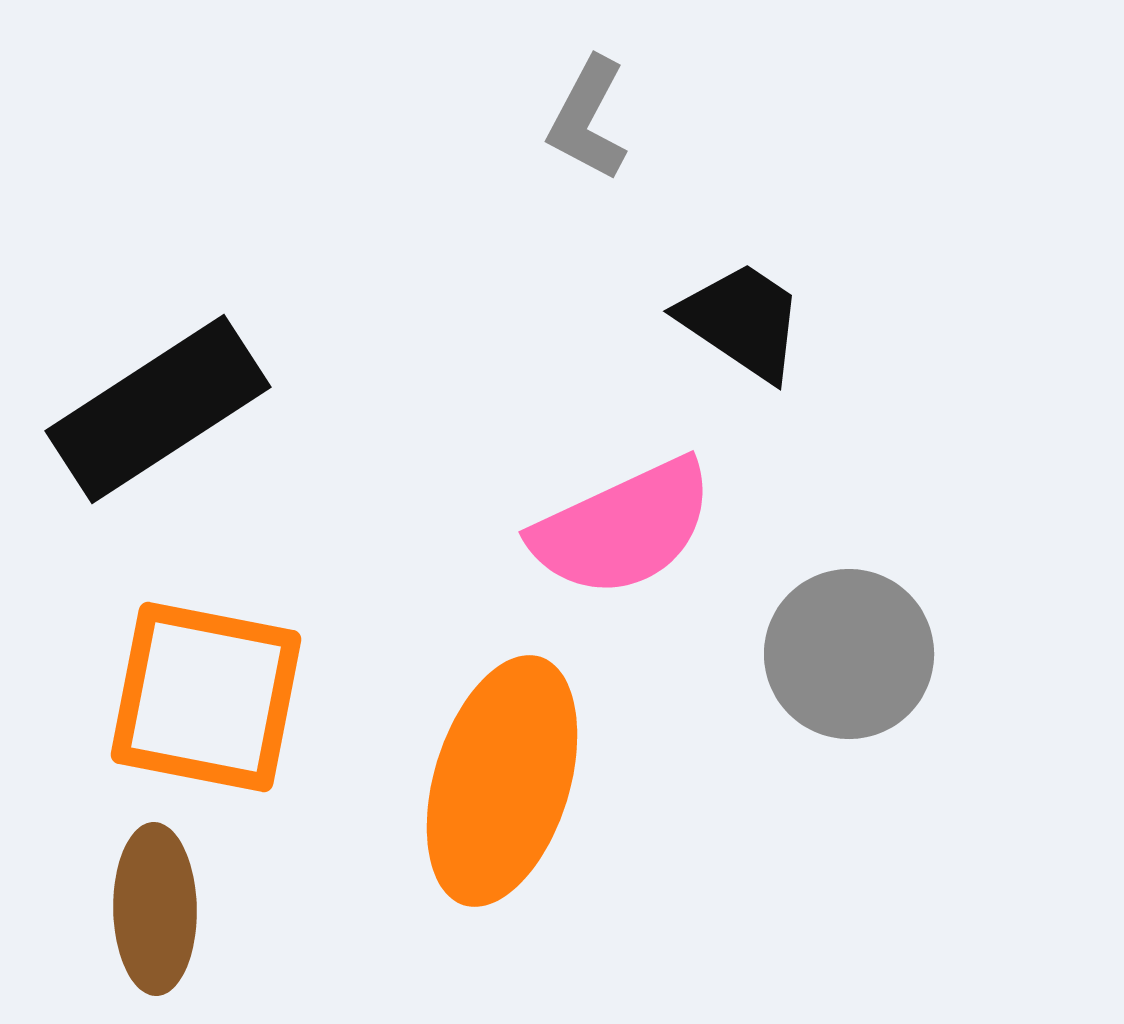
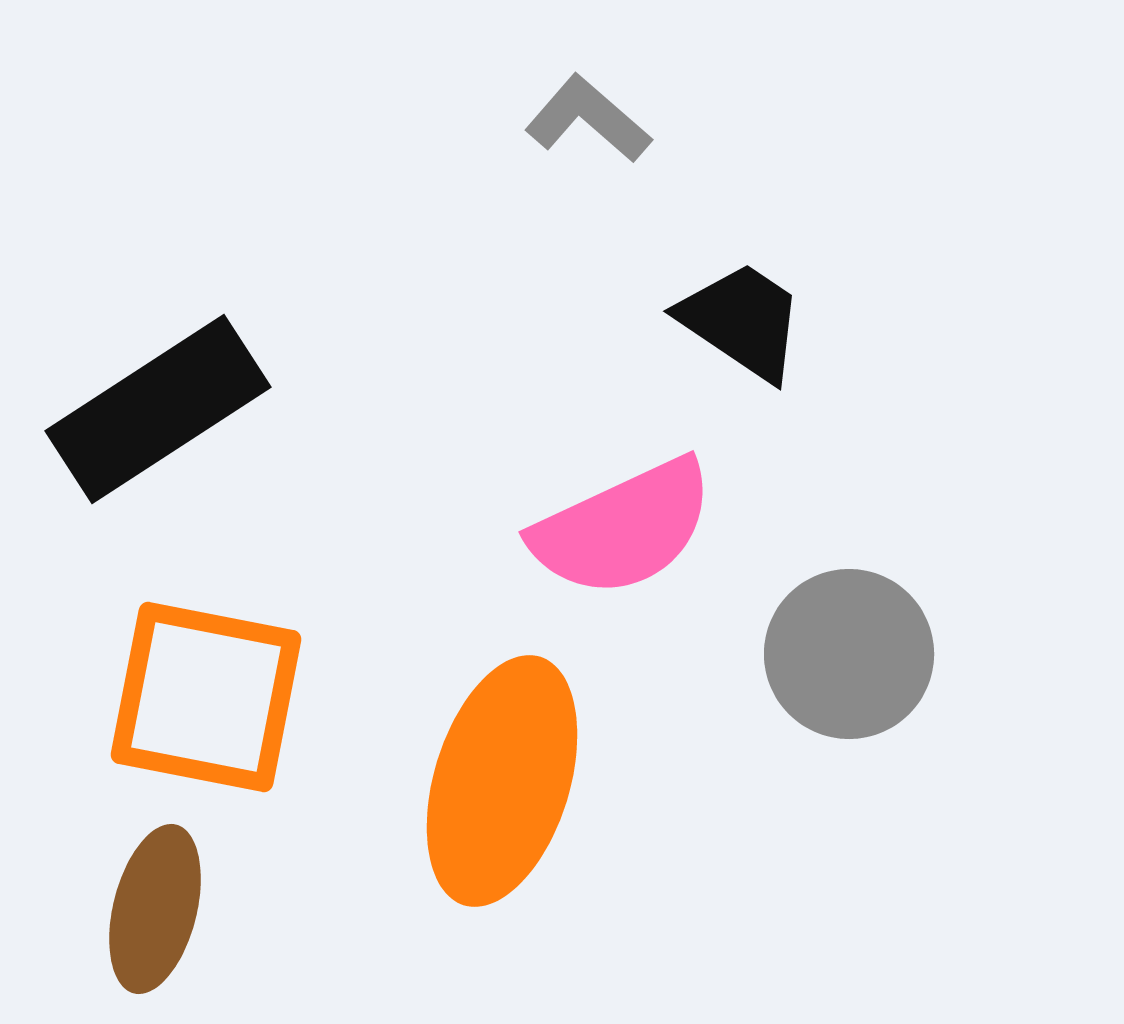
gray L-shape: rotated 103 degrees clockwise
brown ellipse: rotated 15 degrees clockwise
